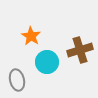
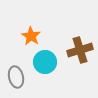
cyan circle: moved 2 px left
gray ellipse: moved 1 px left, 3 px up
